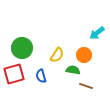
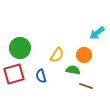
green circle: moved 2 px left
